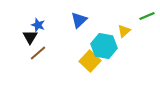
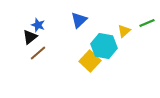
green line: moved 7 px down
black triangle: rotated 21 degrees clockwise
